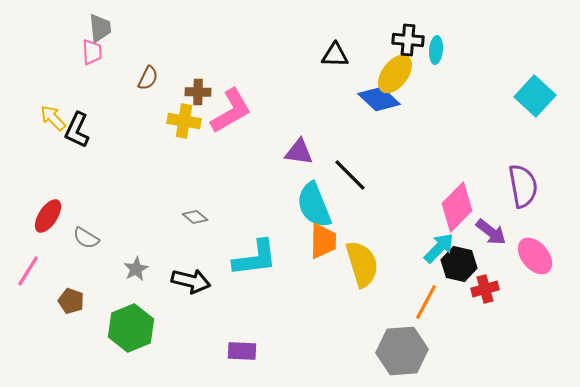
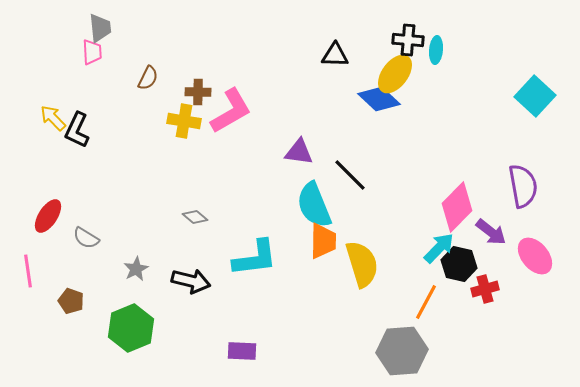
pink line: rotated 40 degrees counterclockwise
